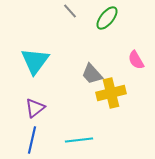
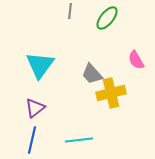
gray line: rotated 49 degrees clockwise
cyan triangle: moved 5 px right, 4 px down
